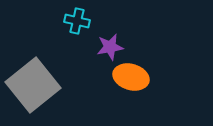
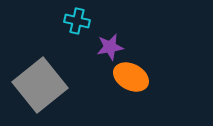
orange ellipse: rotated 12 degrees clockwise
gray square: moved 7 px right
